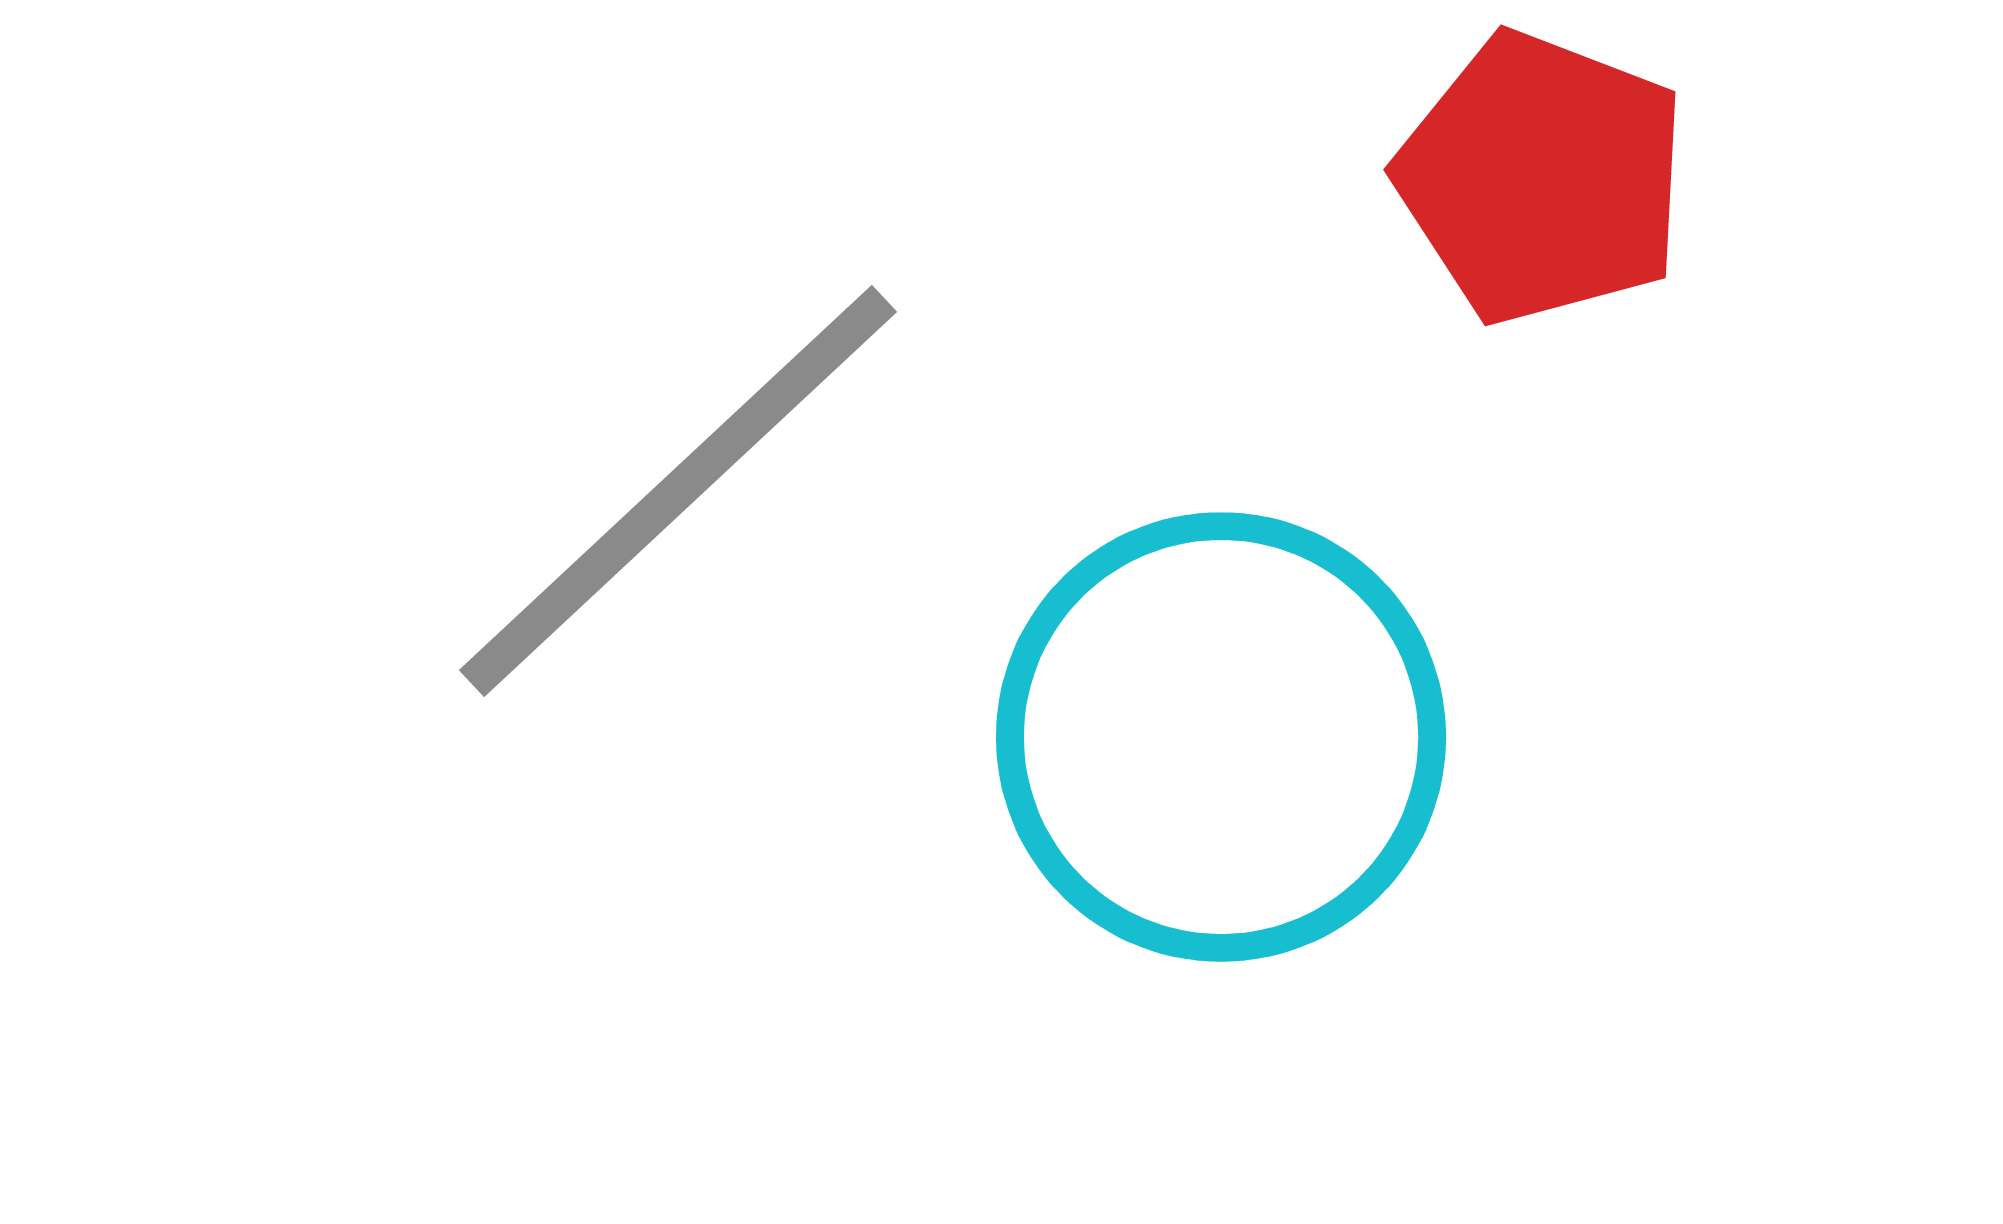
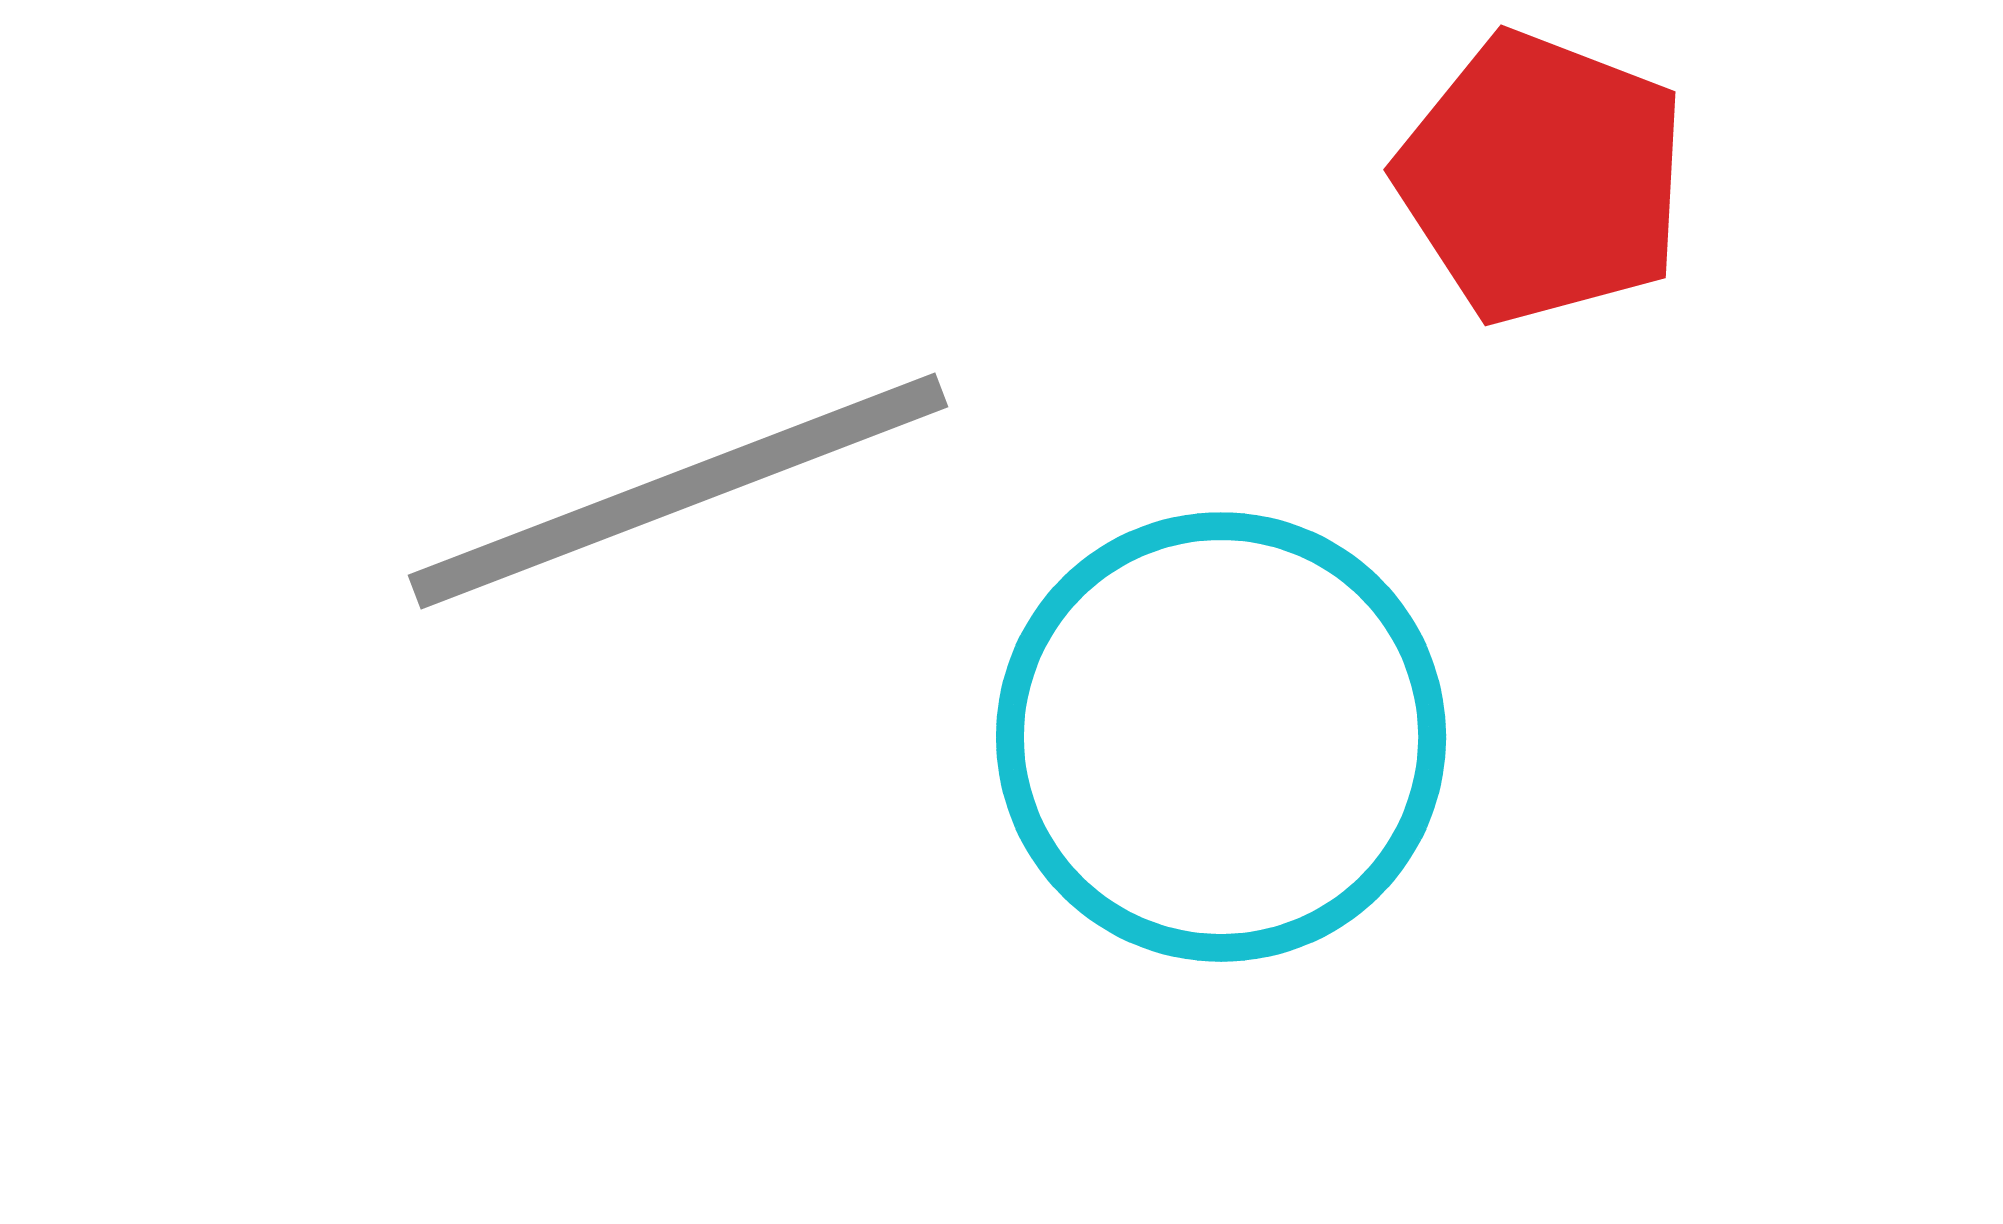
gray line: rotated 22 degrees clockwise
